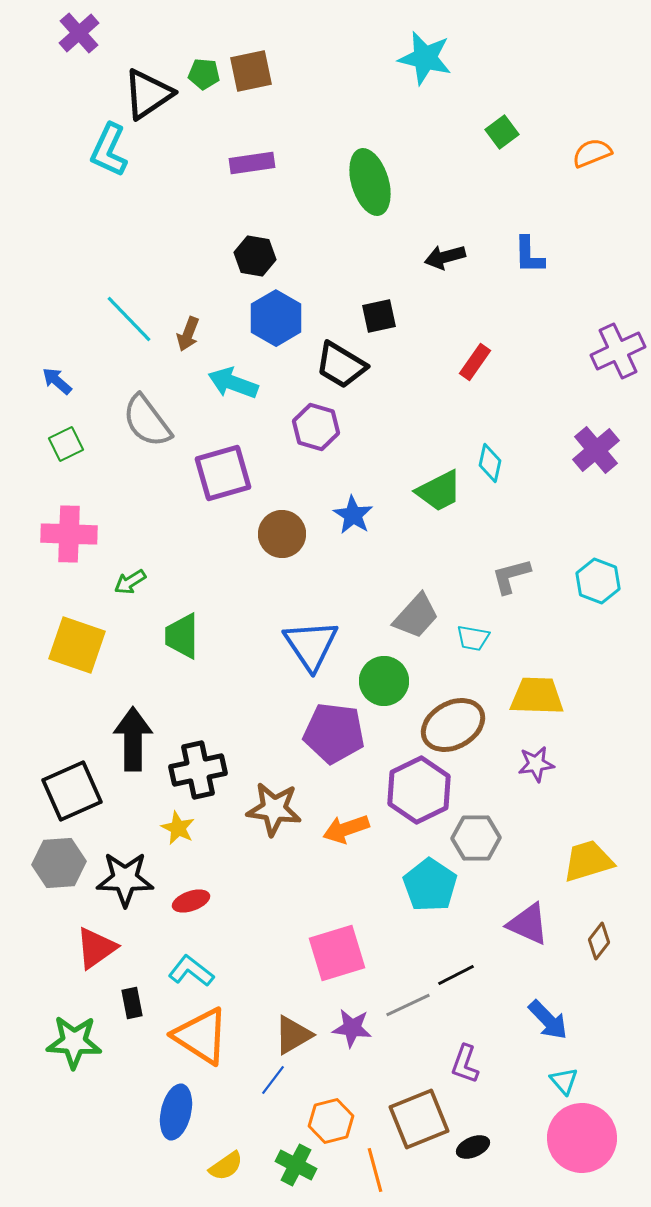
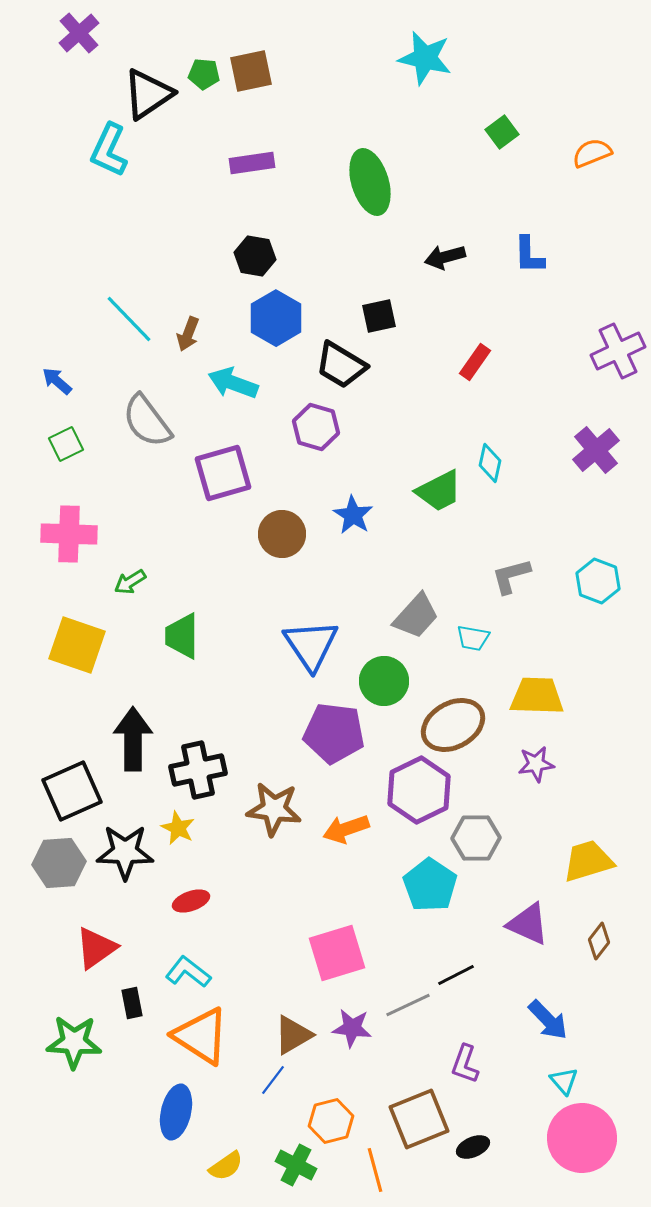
black star at (125, 879): moved 27 px up
cyan L-shape at (191, 971): moved 3 px left, 1 px down
